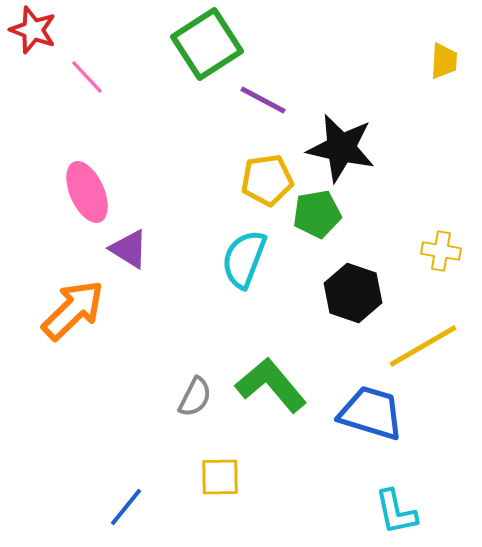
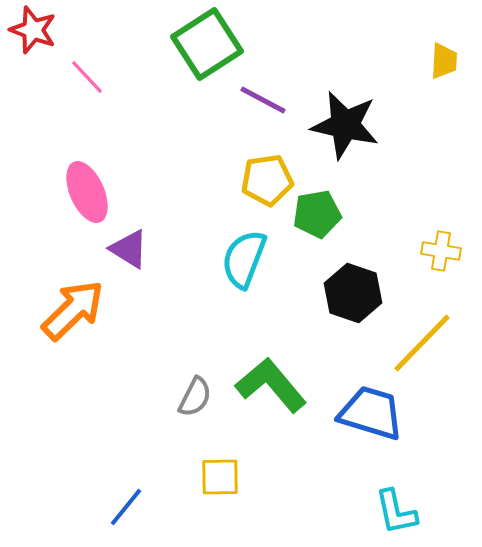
black star: moved 4 px right, 23 px up
yellow line: moved 1 px left, 3 px up; rotated 16 degrees counterclockwise
